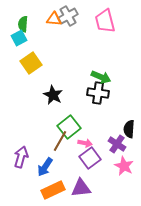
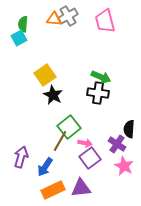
yellow square: moved 14 px right, 12 px down
